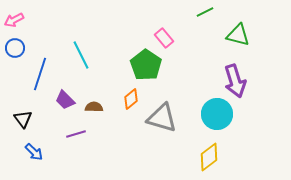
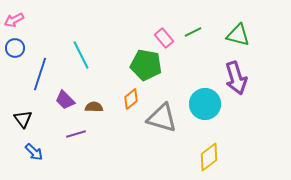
green line: moved 12 px left, 20 px down
green pentagon: rotated 24 degrees counterclockwise
purple arrow: moved 1 px right, 3 px up
cyan circle: moved 12 px left, 10 px up
